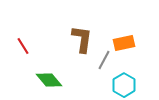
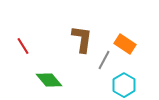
orange rectangle: moved 1 px right, 1 px down; rotated 45 degrees clockwise
